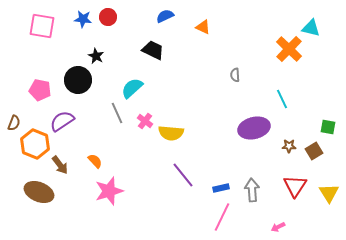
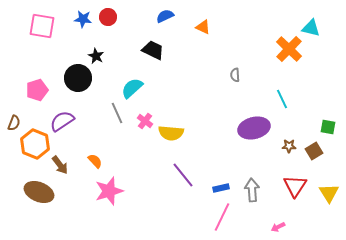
black circle: moved 2 px up
pink pentagon: moved 3 px left; rotated 30 degrees counterclockwise
